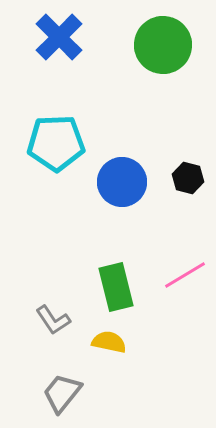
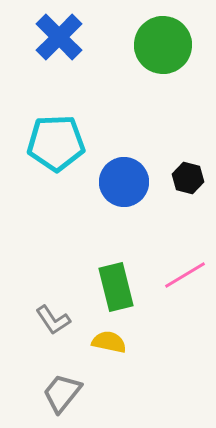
blue circle: moved 2 px right
